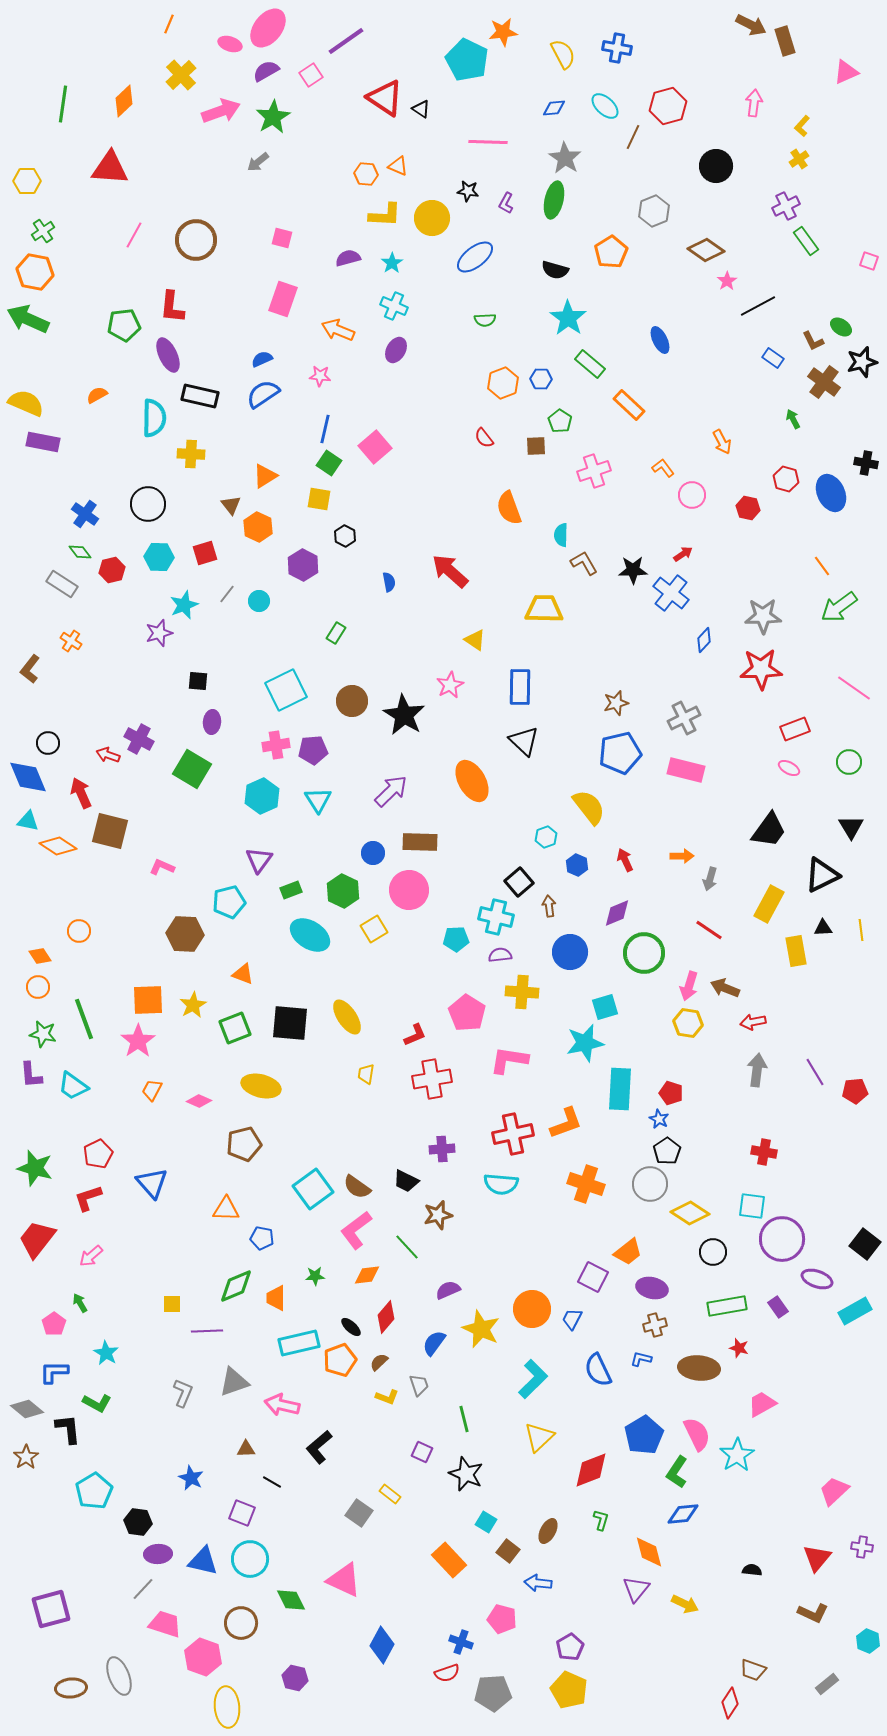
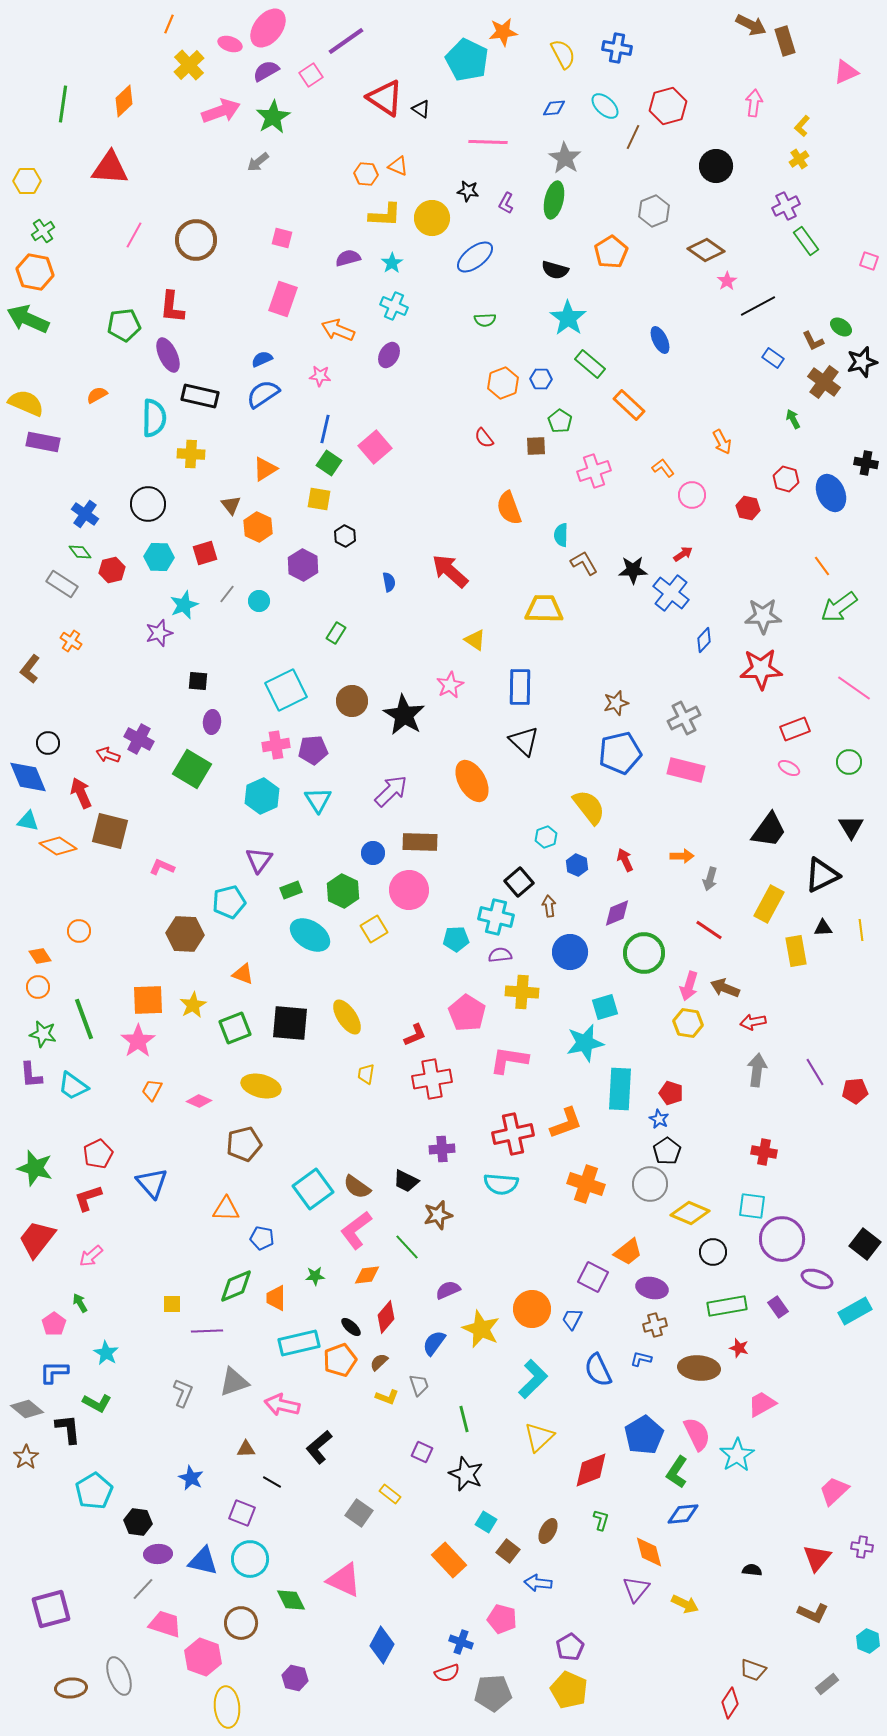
yellow cross at (181, 75): moved 8 px right, 10 px up
purple ellipse at (396, 350): moved 7 px left, 5 px down
orange triangle at (265, 476): moved 7 px up
yellow diamond at (690, 1213): rotated 9 degrees counterclockwise
